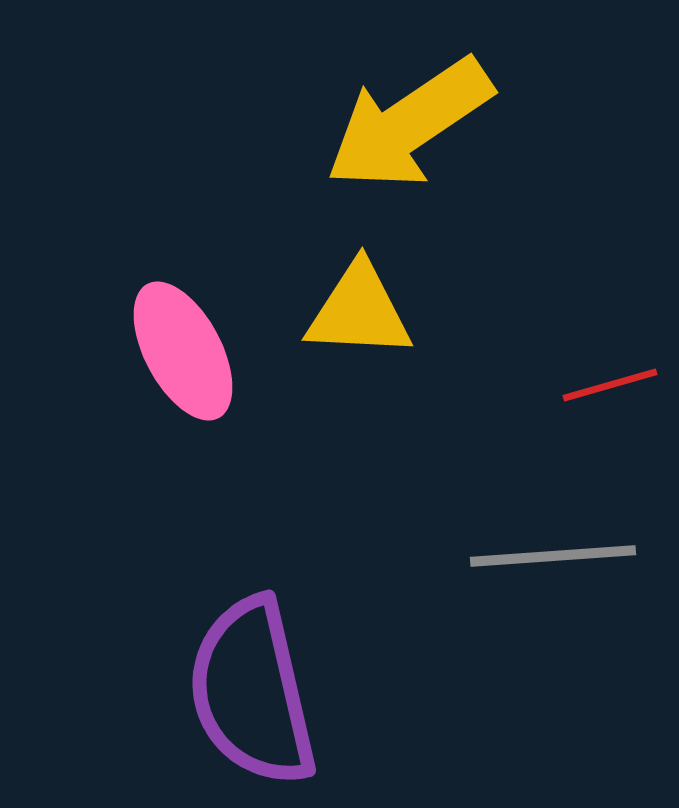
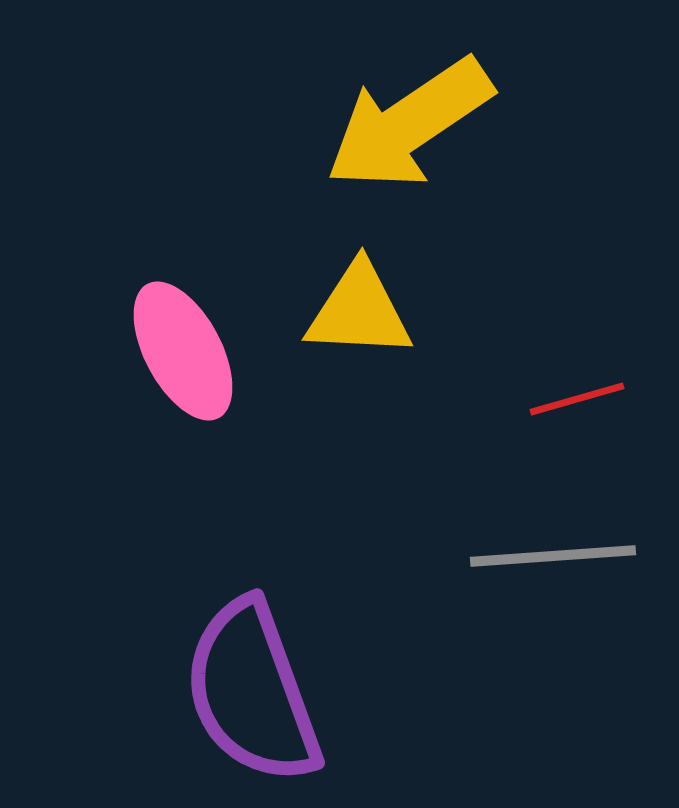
red line: moved 33 px left, 14 px down
purple semicircle: rotated 7 degrees counterclockwise
